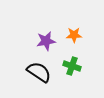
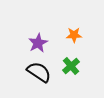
purple star: moved 8 px left, 2 px down; rotated 18 degrees counterclockwise
green cross: moved 1 px left; rotated 30 degrees clockwise
